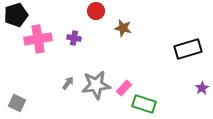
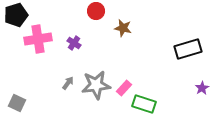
purple cross: moved 5 px down; rotated 24 degrees clockwise
